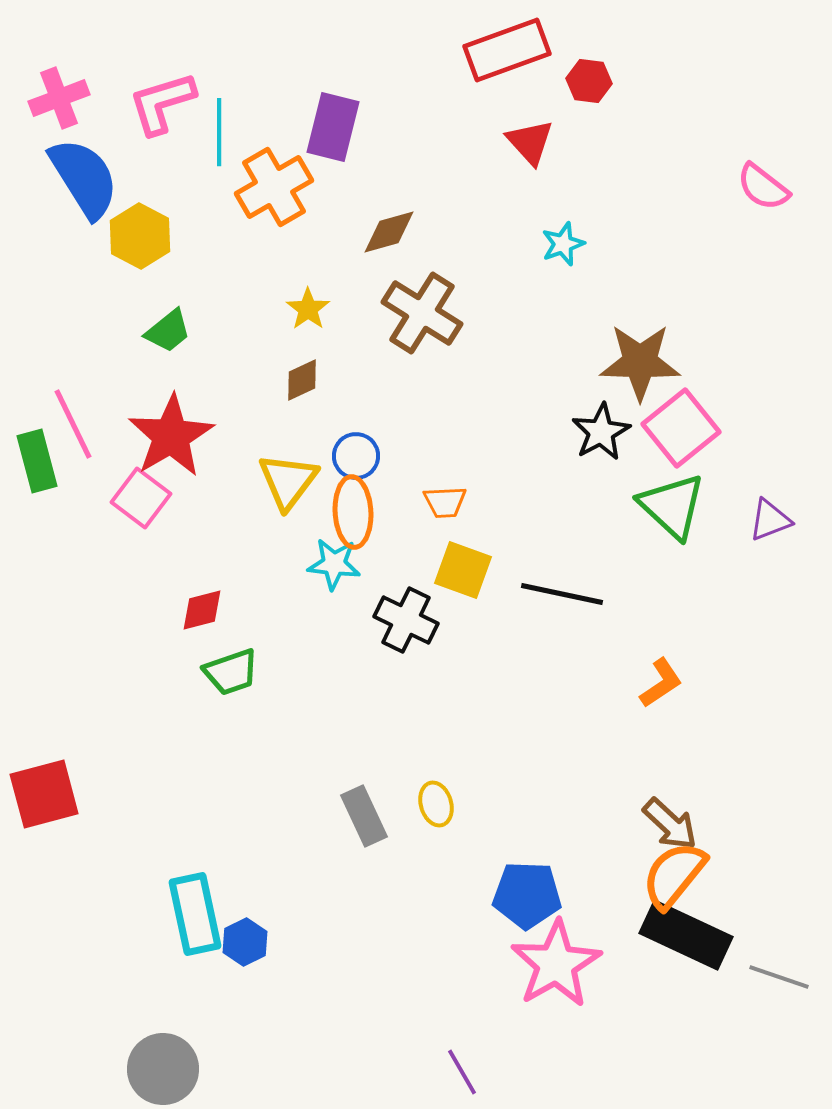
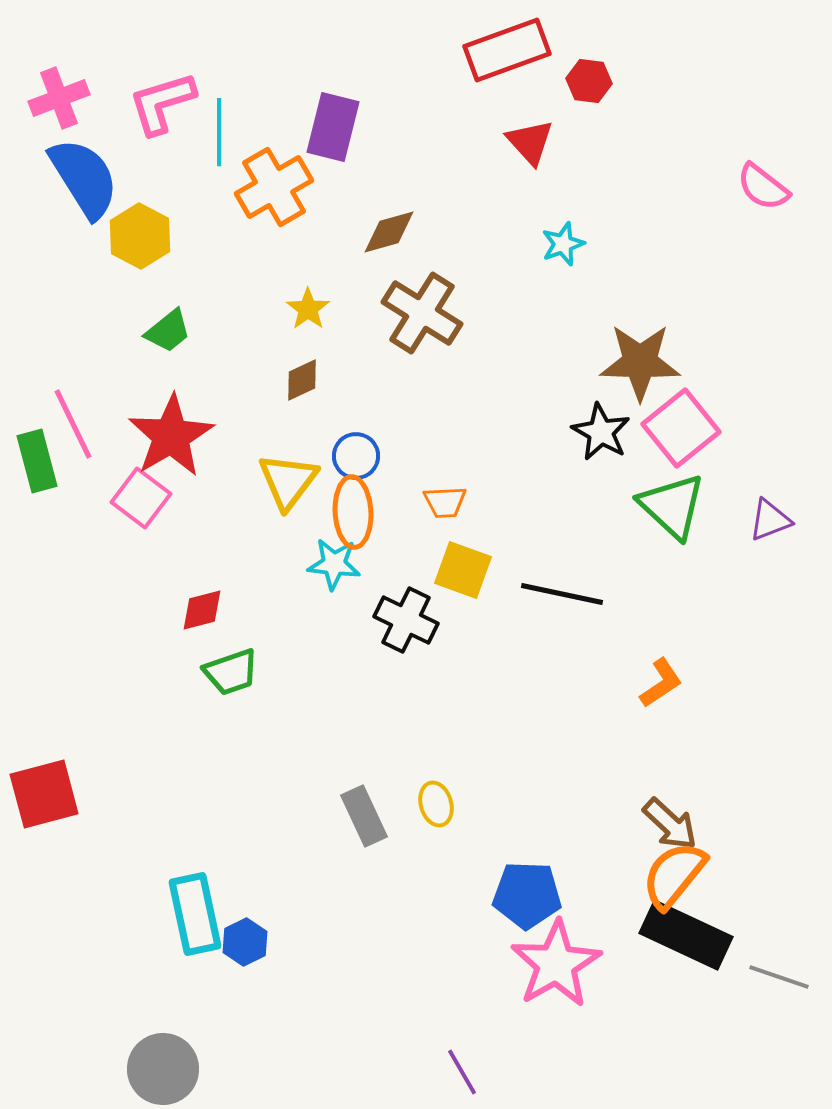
black star at (601, 432): rotated 14 degrees counterclockwise
